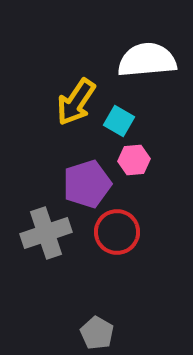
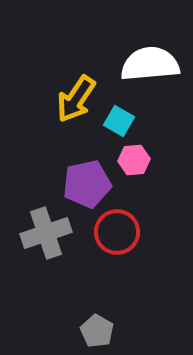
white semicircle: moved 3 px right, 4 px down
yellow arrow: moved 3 px up
purple pentagon: rotated 6 degrees clockwise
gray pentagon: moved 2 px up
